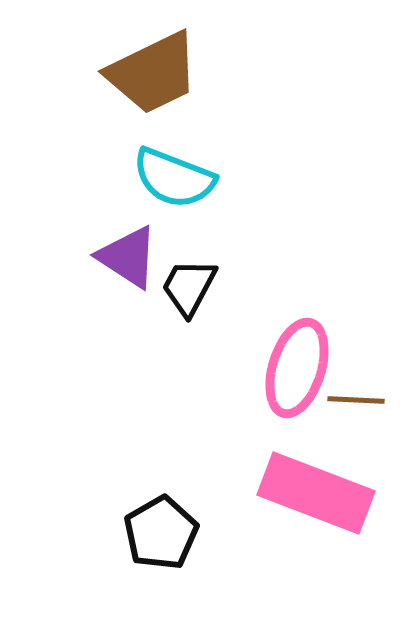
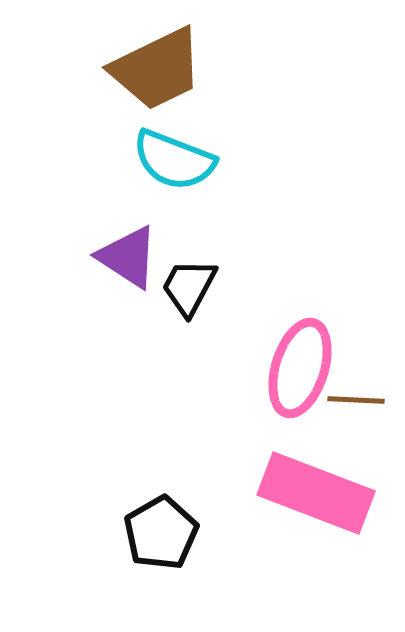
brown trapezoid: moved 4 px right, 4 px up
cyan semicircle: moved 18 px up
pink ellipse: moved 3 px right
